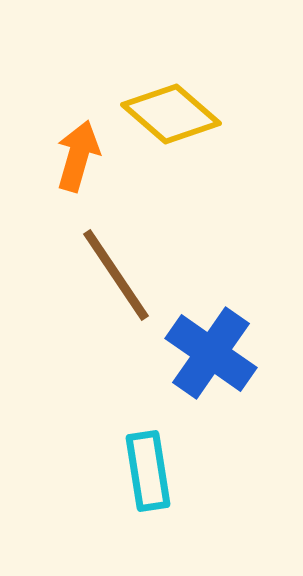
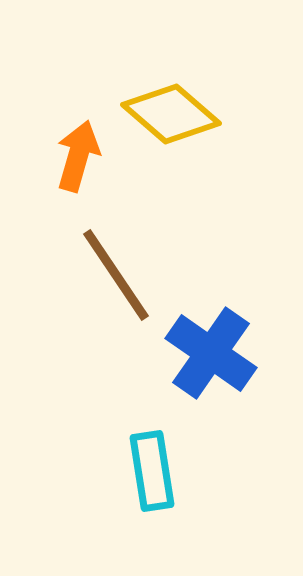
cyan rectangle: moved 4 px right
